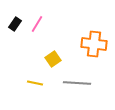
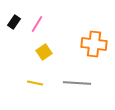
black rectangle: moved 1 px left, 2 px up
yellow square: moved 9 px left, 7 px up
